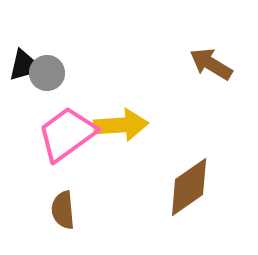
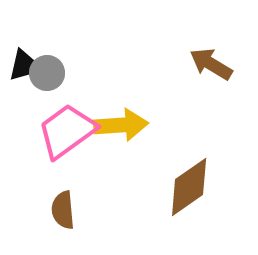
pink trapezoid: moved 3 px up
